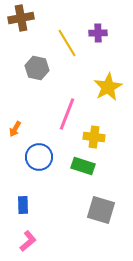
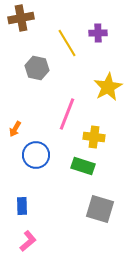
blue circle: moved 3 px left, 2 px up
blue rectangle: moved 1 px left, 1 px down
gray square: moved 1 px left, 1 px up
